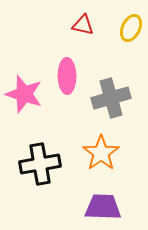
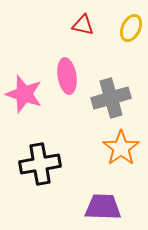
pink ellipse: rotated 8 degrees counterclockwise
orange star: moved 20 px right, 5 px up
